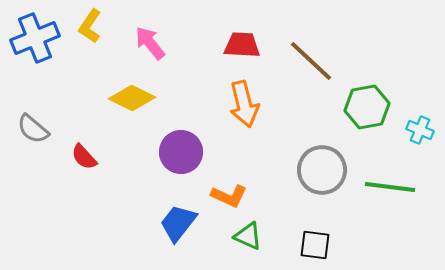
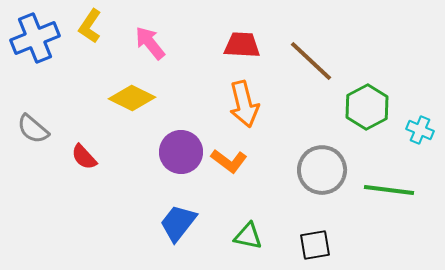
green hexagon: rotated 18 degrees counterclockwise
green line: moved 1 px left, 3 px down
orange L-shape: moved 35 px up; rotated 12 degrees clockwise
green triangle: rotated 12 degrees counterclockwise
black square: rotated 16 degrees counterclockwise
